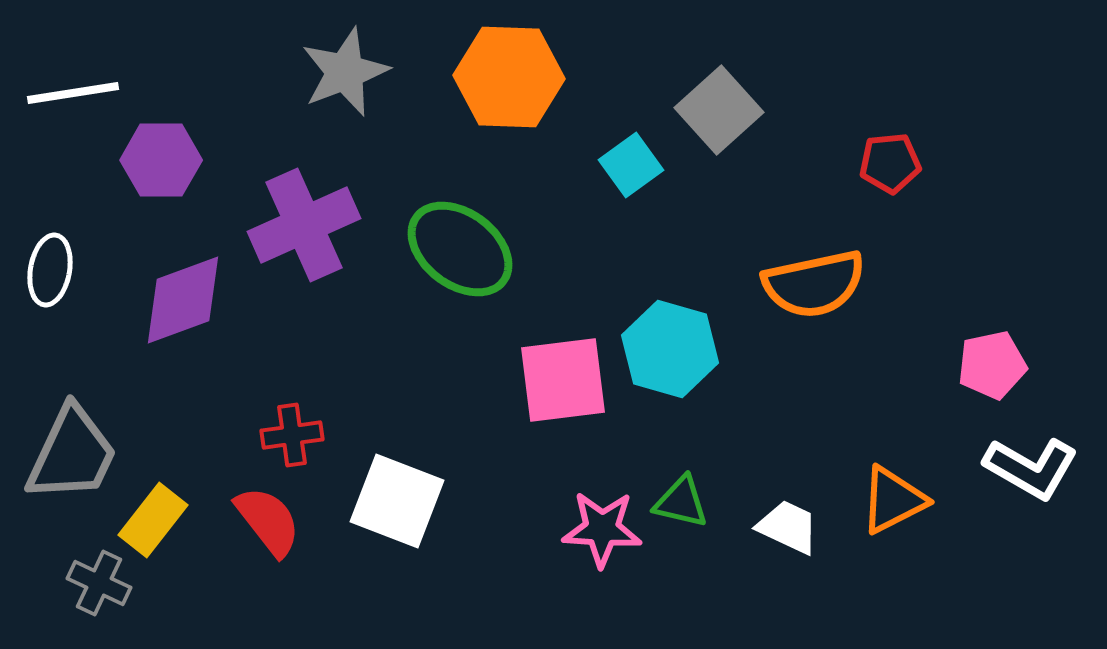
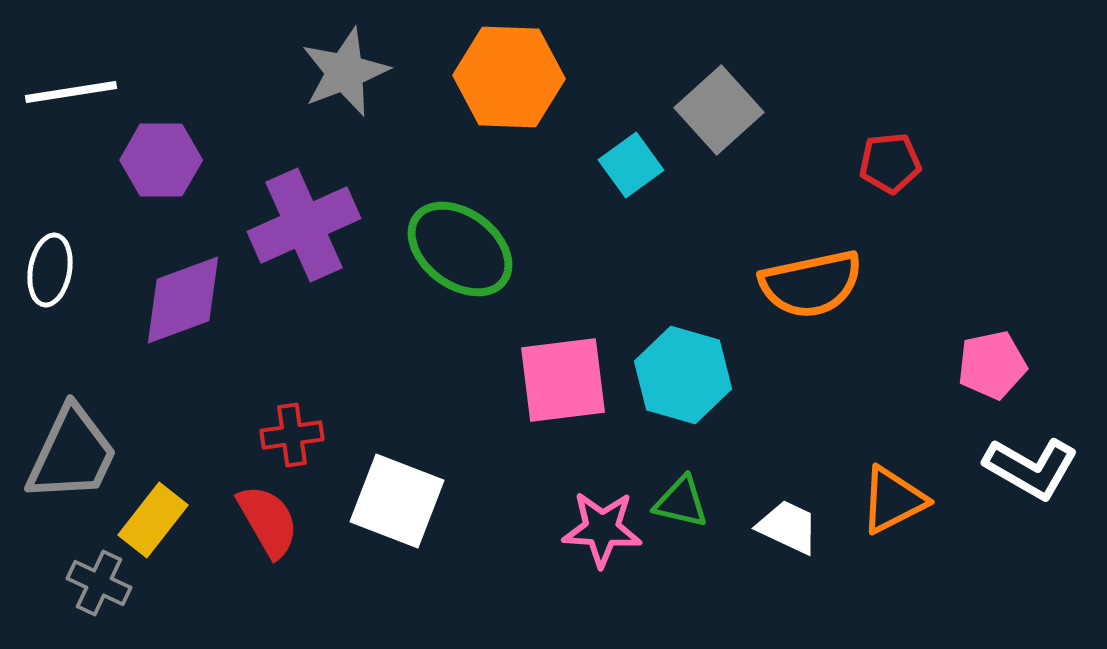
white line: moved 2 px left, 1 px up
orange semicircle: moved 3 px left
cyan hexagon: moved 13 px right, 26 px down
red semicircle: rotated 8 degrees clockwise
